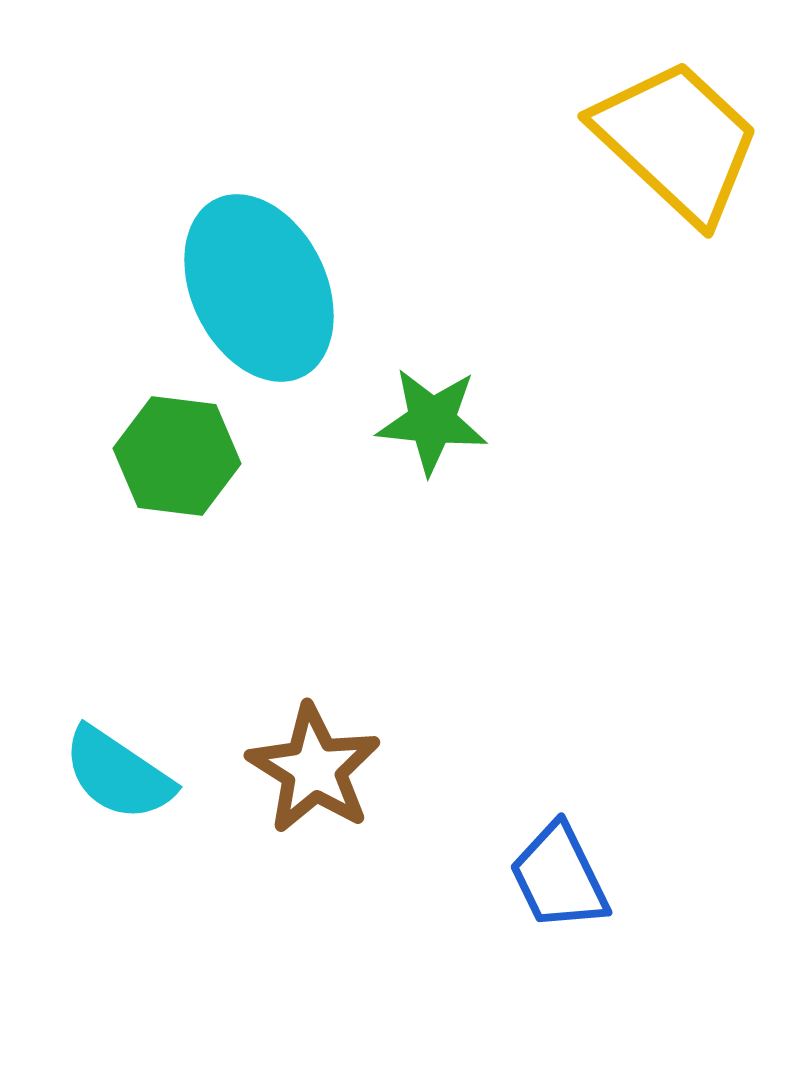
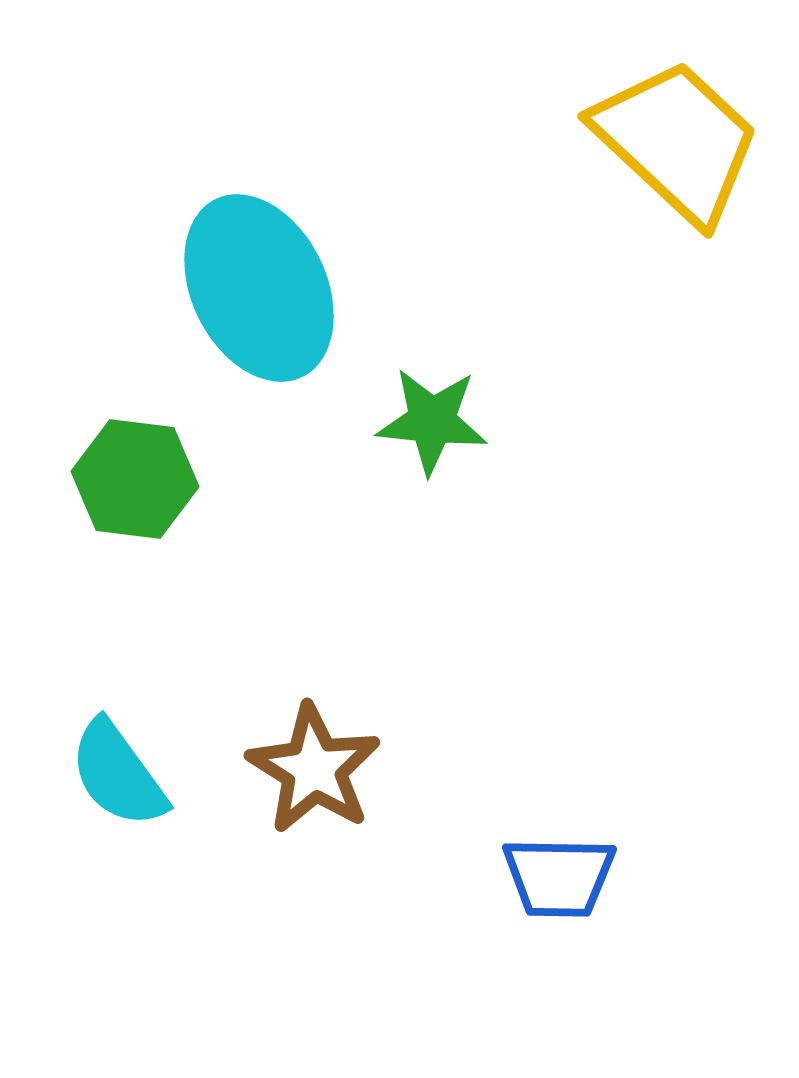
green hexagon: moved 42 px left, 23 px down
cyan semicircle: rotated 20 degrees clockwise
blue trapezoid: rotated 63 degrees counterclockwise
